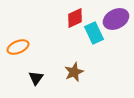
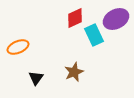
cyan rectangle: moved 2 px down
